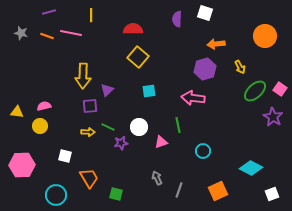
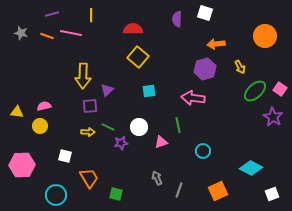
purple line at (49, 12): moved 3 px right, 2 px down
